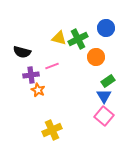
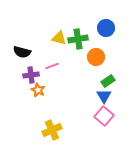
green cross: rotated 18 degrees clockwise
